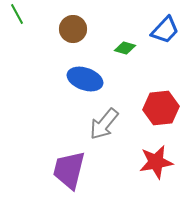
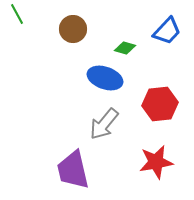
blue trapezoid: moved 2 px right, 1 px down
blue ellipse: moved 20 px right, 1 px up
red hexagon: moved 1 px left, 4 px up
purple trapezoid: moved 4 px right; rotated 27 degrees counterclockwise
